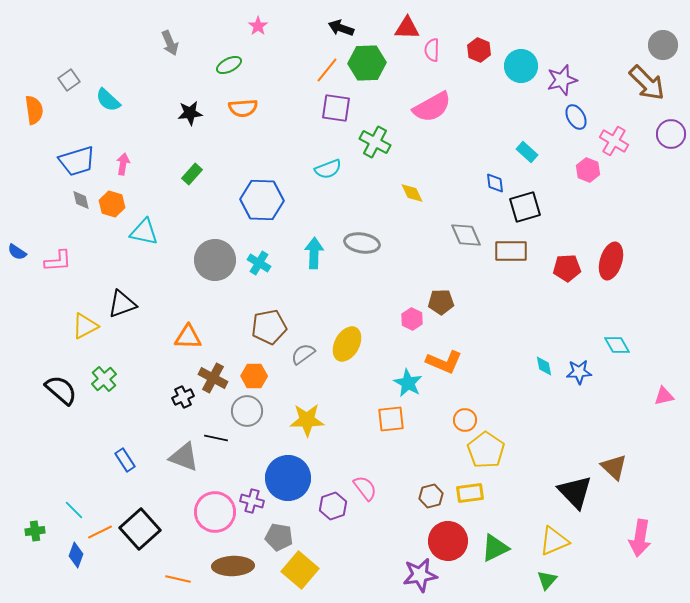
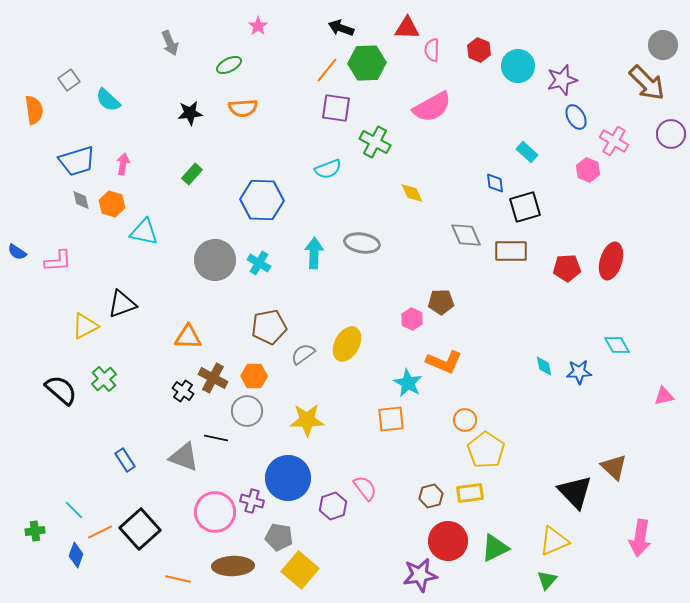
cyan circle at (521, 66): moved 3 px left
black cross at (183, 397): moved 6 px up; rotated 30 degrees counterclockwise
